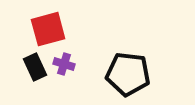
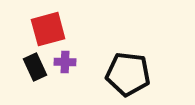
purple cross: moved 1 px right, 2 px up; rotated 15 degrees counterclockwise
